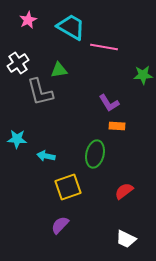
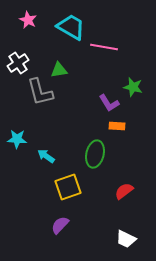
pink star: rotated 18 degrees counterclockwise
green star: moved 10 px left, 12 px down; rotated 18 degrees clockwise
cyan arrow: rotated 24 degrees clockwise
